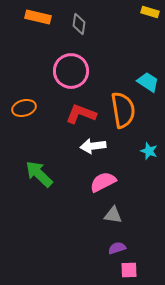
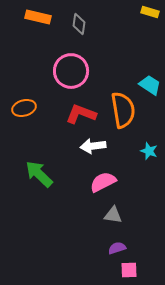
cyan trapezoid: moved 2 px right, 3 px down
